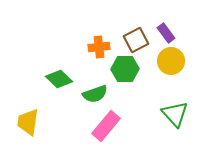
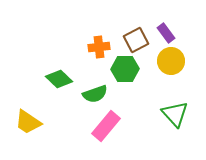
yellow trapezoid: rotated 64 degrees counterclockwise
